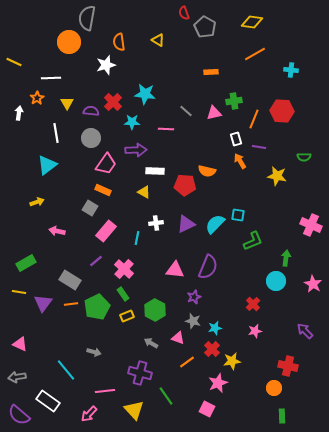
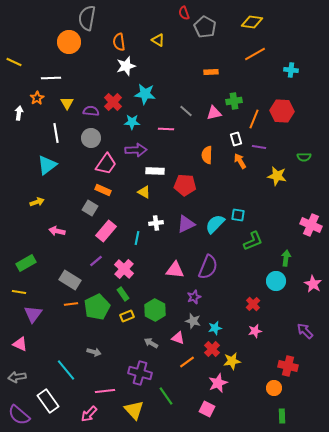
white star at (106, 65): moved 20 px right, 1 px down
orange semicircle at (207, 171): moved 16 px up; rotated 78 degrees clockwise
purple triangle at (43, 303): moved 10 px left, 11 px down
white rectangle at (48, 401): rotated 20 degrees clockwise
